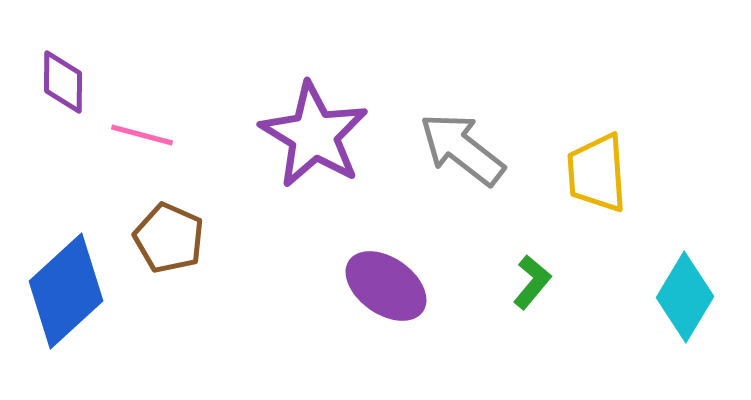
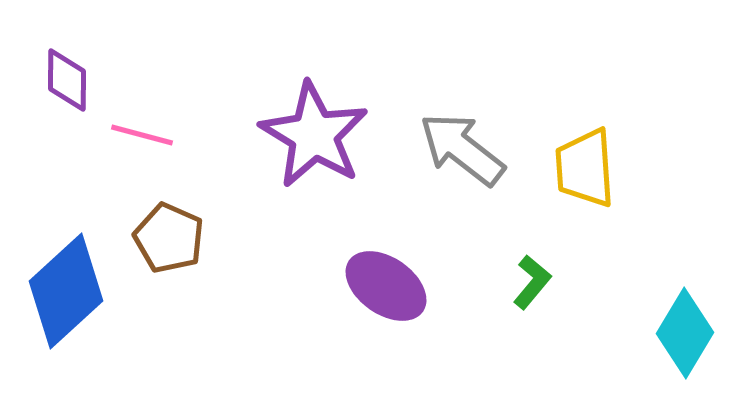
purple diamond: moved 4 px right, 2 px up
yellow trapezoid: moved 12 px left, 5 px up
cyan diamond: moved 36 px down
